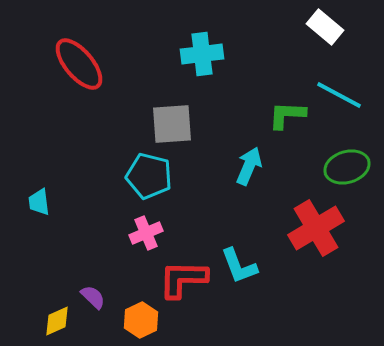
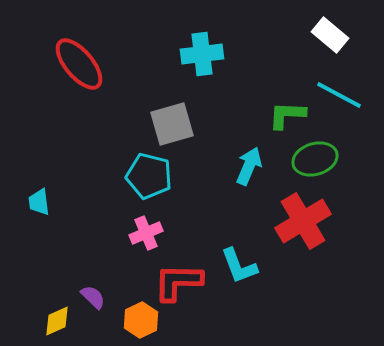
white rectangle: moved 5 px right, 8 px down
gray square: rotated 12 degrees counterclockwise
green ellipse: moved 32 px left, 8 px up
red cross: moved 13 px left, 7 px up
red L-shape: moved 5 px left, 3 px down
